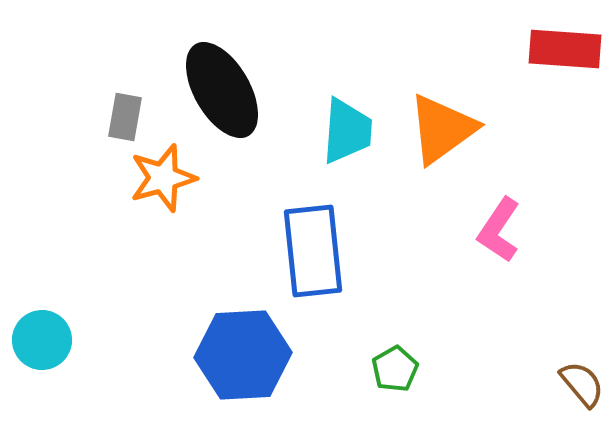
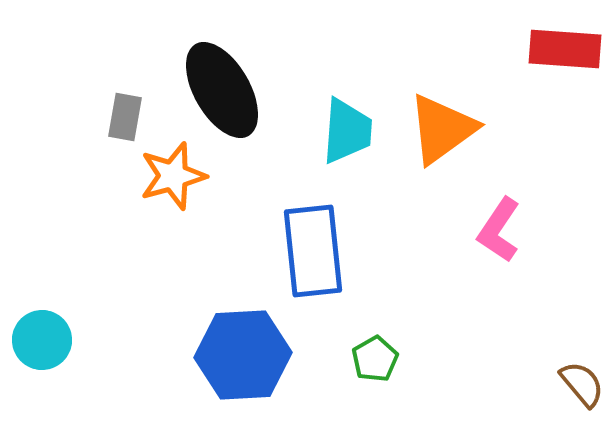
orange star: moved 10 px right, 2 px up
green pentagon: moved 20 px left, 10 px up
